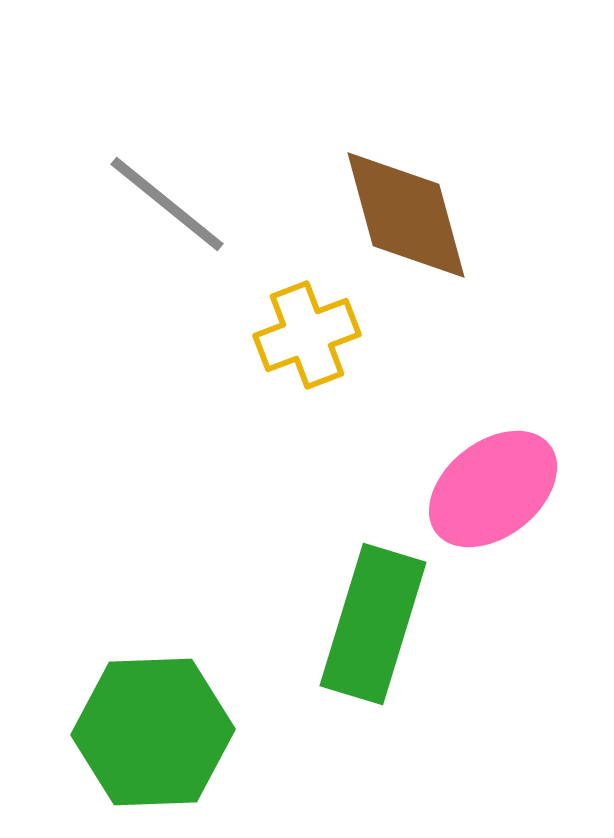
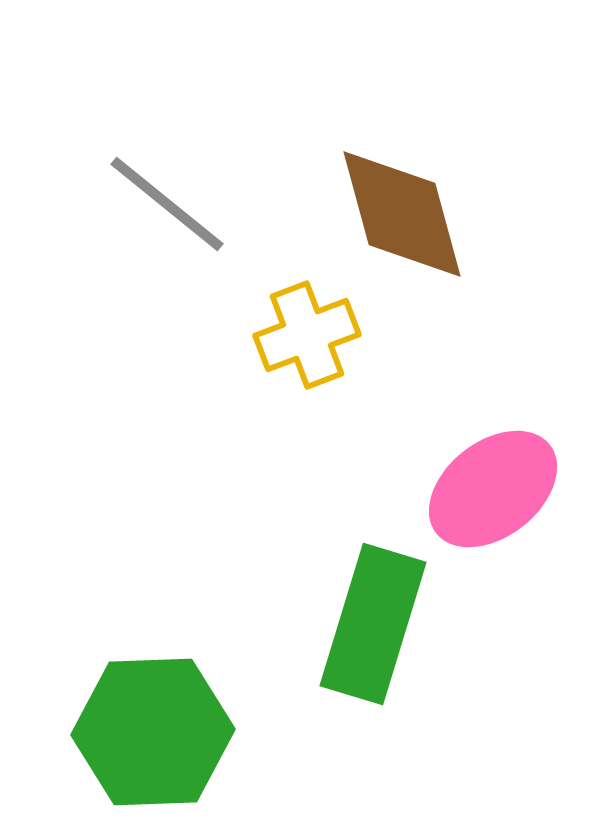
brown diamond: moved 4 px left, 1 px up
